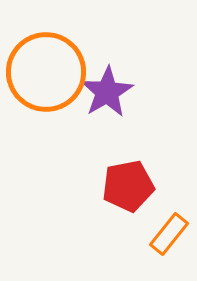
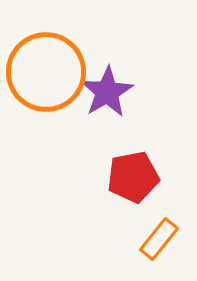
red pentagon: moved 5 px right, 9 px up
orange rectangle: moved 10 px left, 5 px down
